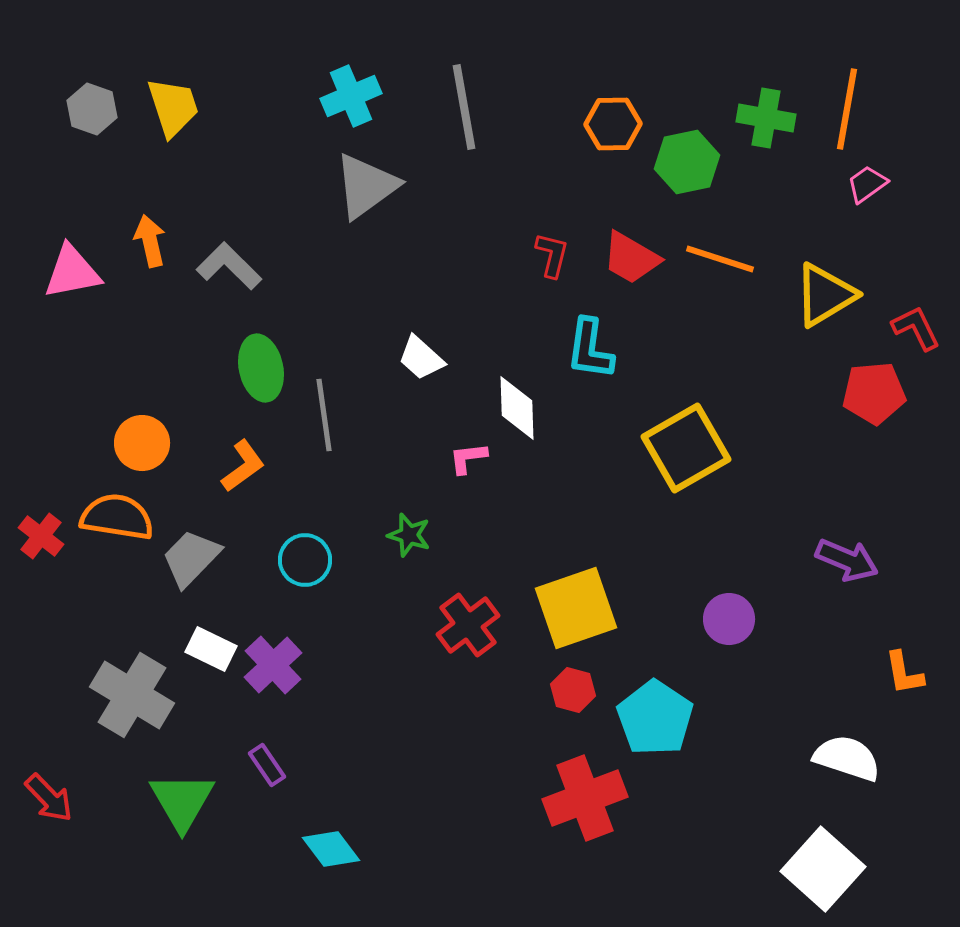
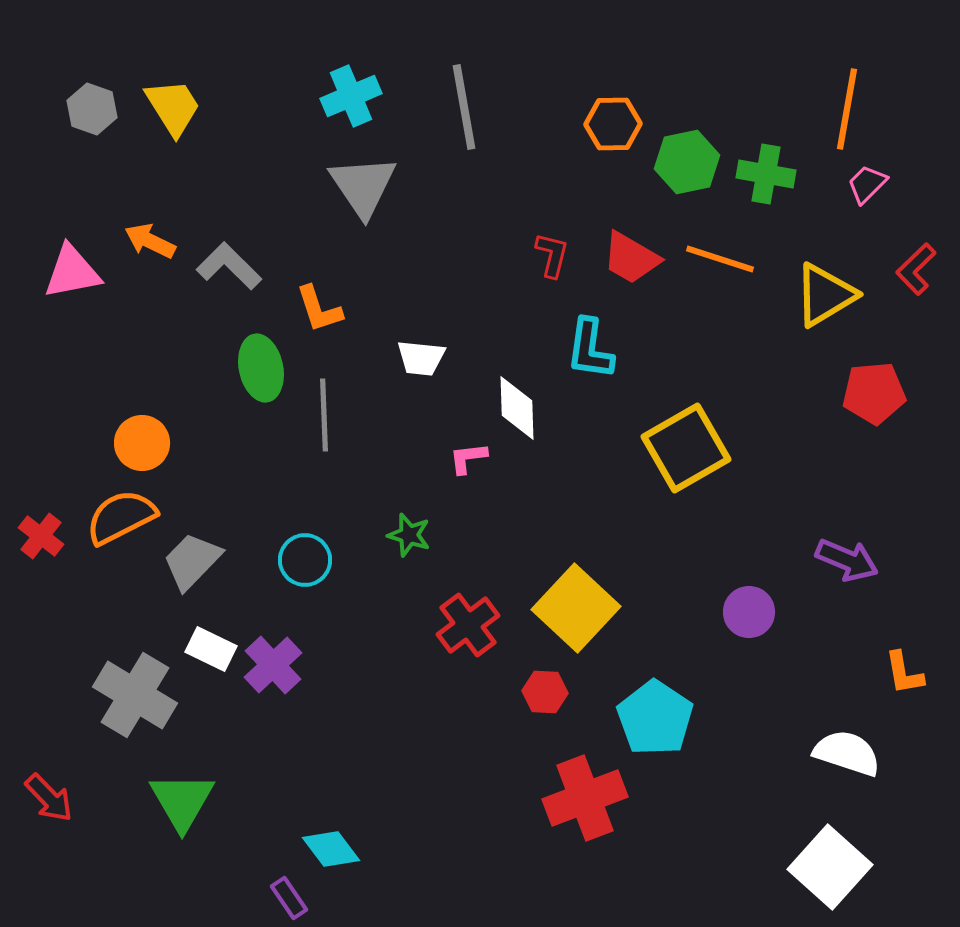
yellow trapezoid at (173, 107): rotated 14 degrees counterclockwise
green cross at (766, 118): moved 56 px down
pink trapezoid at (867, 184): rotated 9 degrees counterclockwise
gray triangle at (366, 186): moved 3 px left; rotated 28 degrees counterclockwise
orange arrow at (150, 241): rotated 51 degrees counterclockwise
red L-shape at (916, 328): moved 59 px up; rotated 108 degrees counterclockwise
white trapezoid at (421, 358): rotated 36 degrees counterclockwise
gray line at (324, 415): rotated 6 degrees clockwise
orange L-shape at (243, 466): moved 76 px right, 157 px up; rotated 108 degrees clockwise
orange semicircle at (117, 517): moved 4 px right; rotated 36 degrees counterclockwise
gray trapezoid at (191, 558): moved 1 px right, 3 px down
yellow square at (576, 608): rotated 28 degrees counterclockwise
purple circle at (729, 619): moved 20 px right, 7 px up
red hexagon at (573, 690): moved 28 px left, 2 px down; rotated 12 degrees counterclockwise
gray cross at (132, 695): moved 3 px right
white semicircle at (847, 758): moved 5 px up
purple rectangle at (267, 765): moved 22 px right, 133 px down
white square at (823, 869): moved 7 px right, 2 px up
